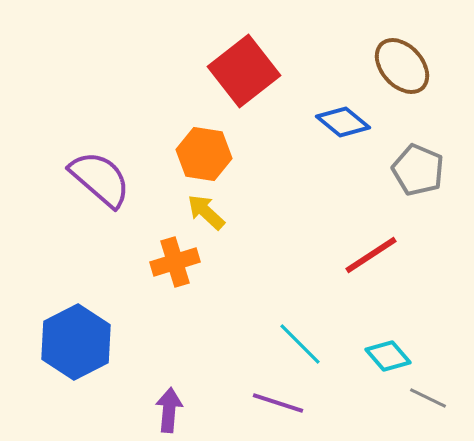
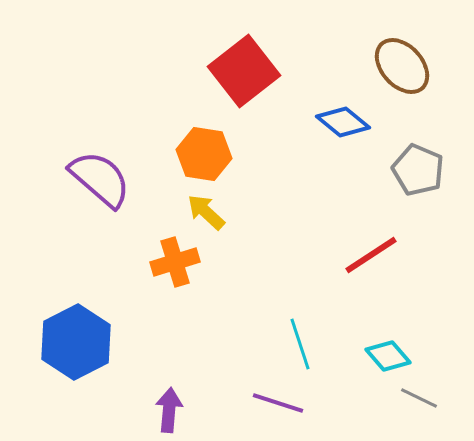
cyan line: rotated 27 degrees clockwise
gray line: moved 9 px left
